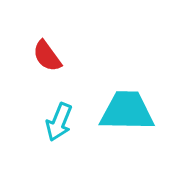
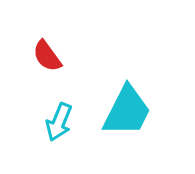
cyan trapezoid: rotated 116 degrees clockwise
